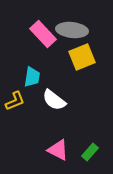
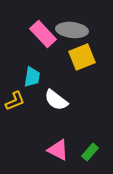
white semicircle: moved 2 px right
